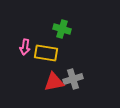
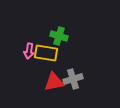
green cross: moved 3 px left, 7 px down
pink arrow: moved 4 px right, 4 px down
